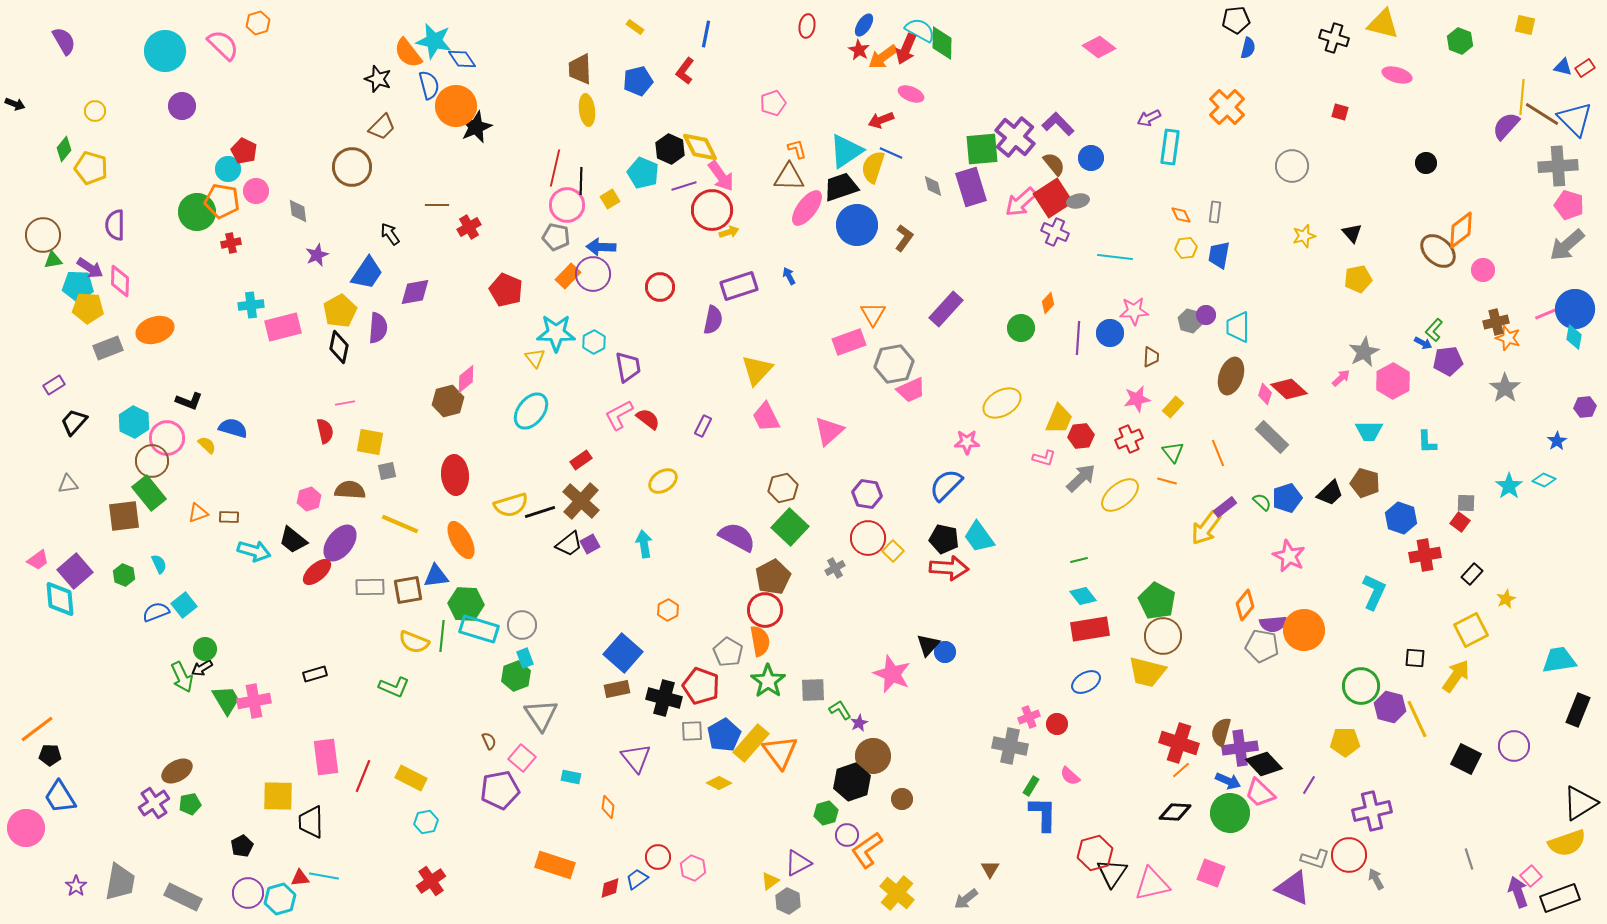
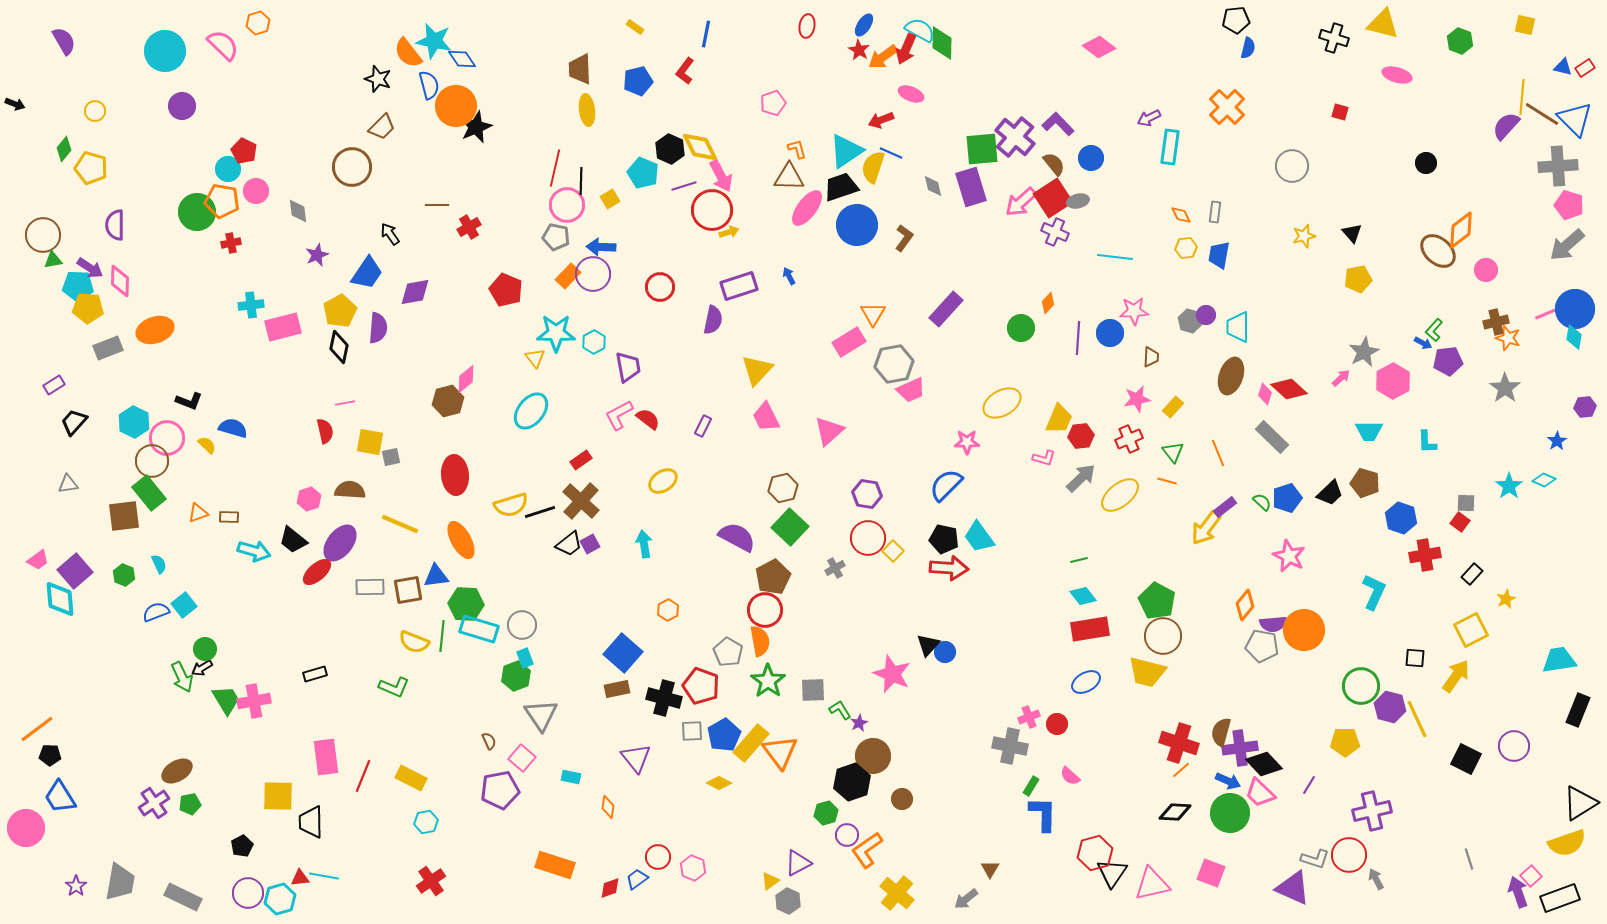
pink arrow at (721, 176): rotated 8 degrees clockwise
pink circle at (1483, 270): moved 3 px right
pink rectangle at (849, 342): rotated 12 degrees counterclockwise
gray square at (387, 471): moved 4 px right, 14 px up
